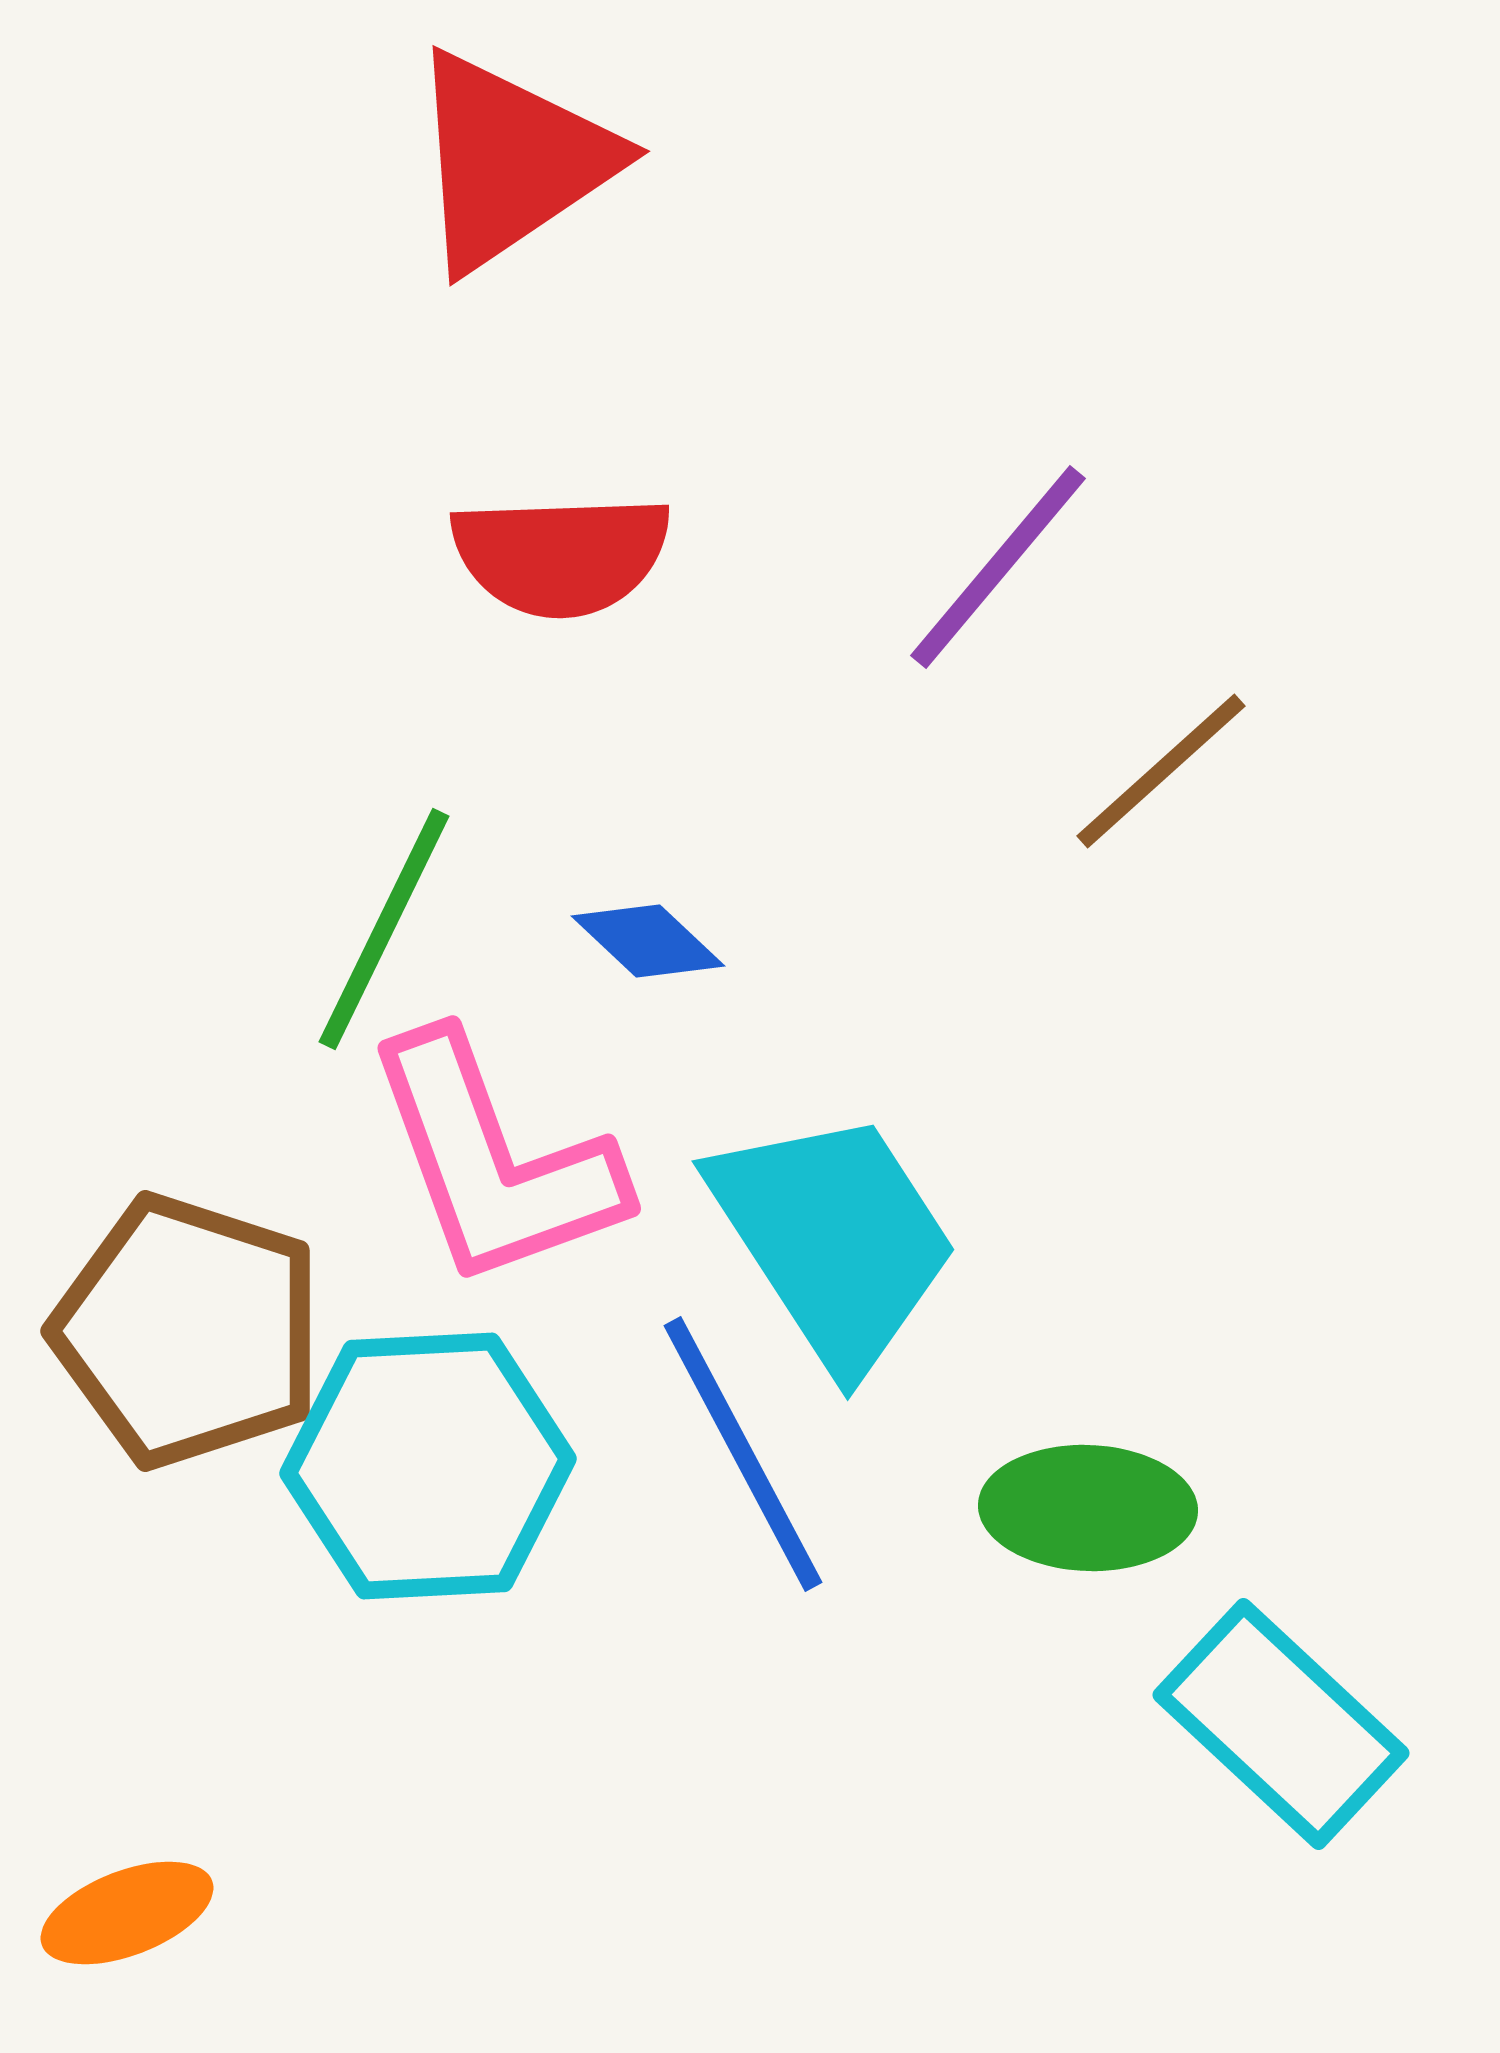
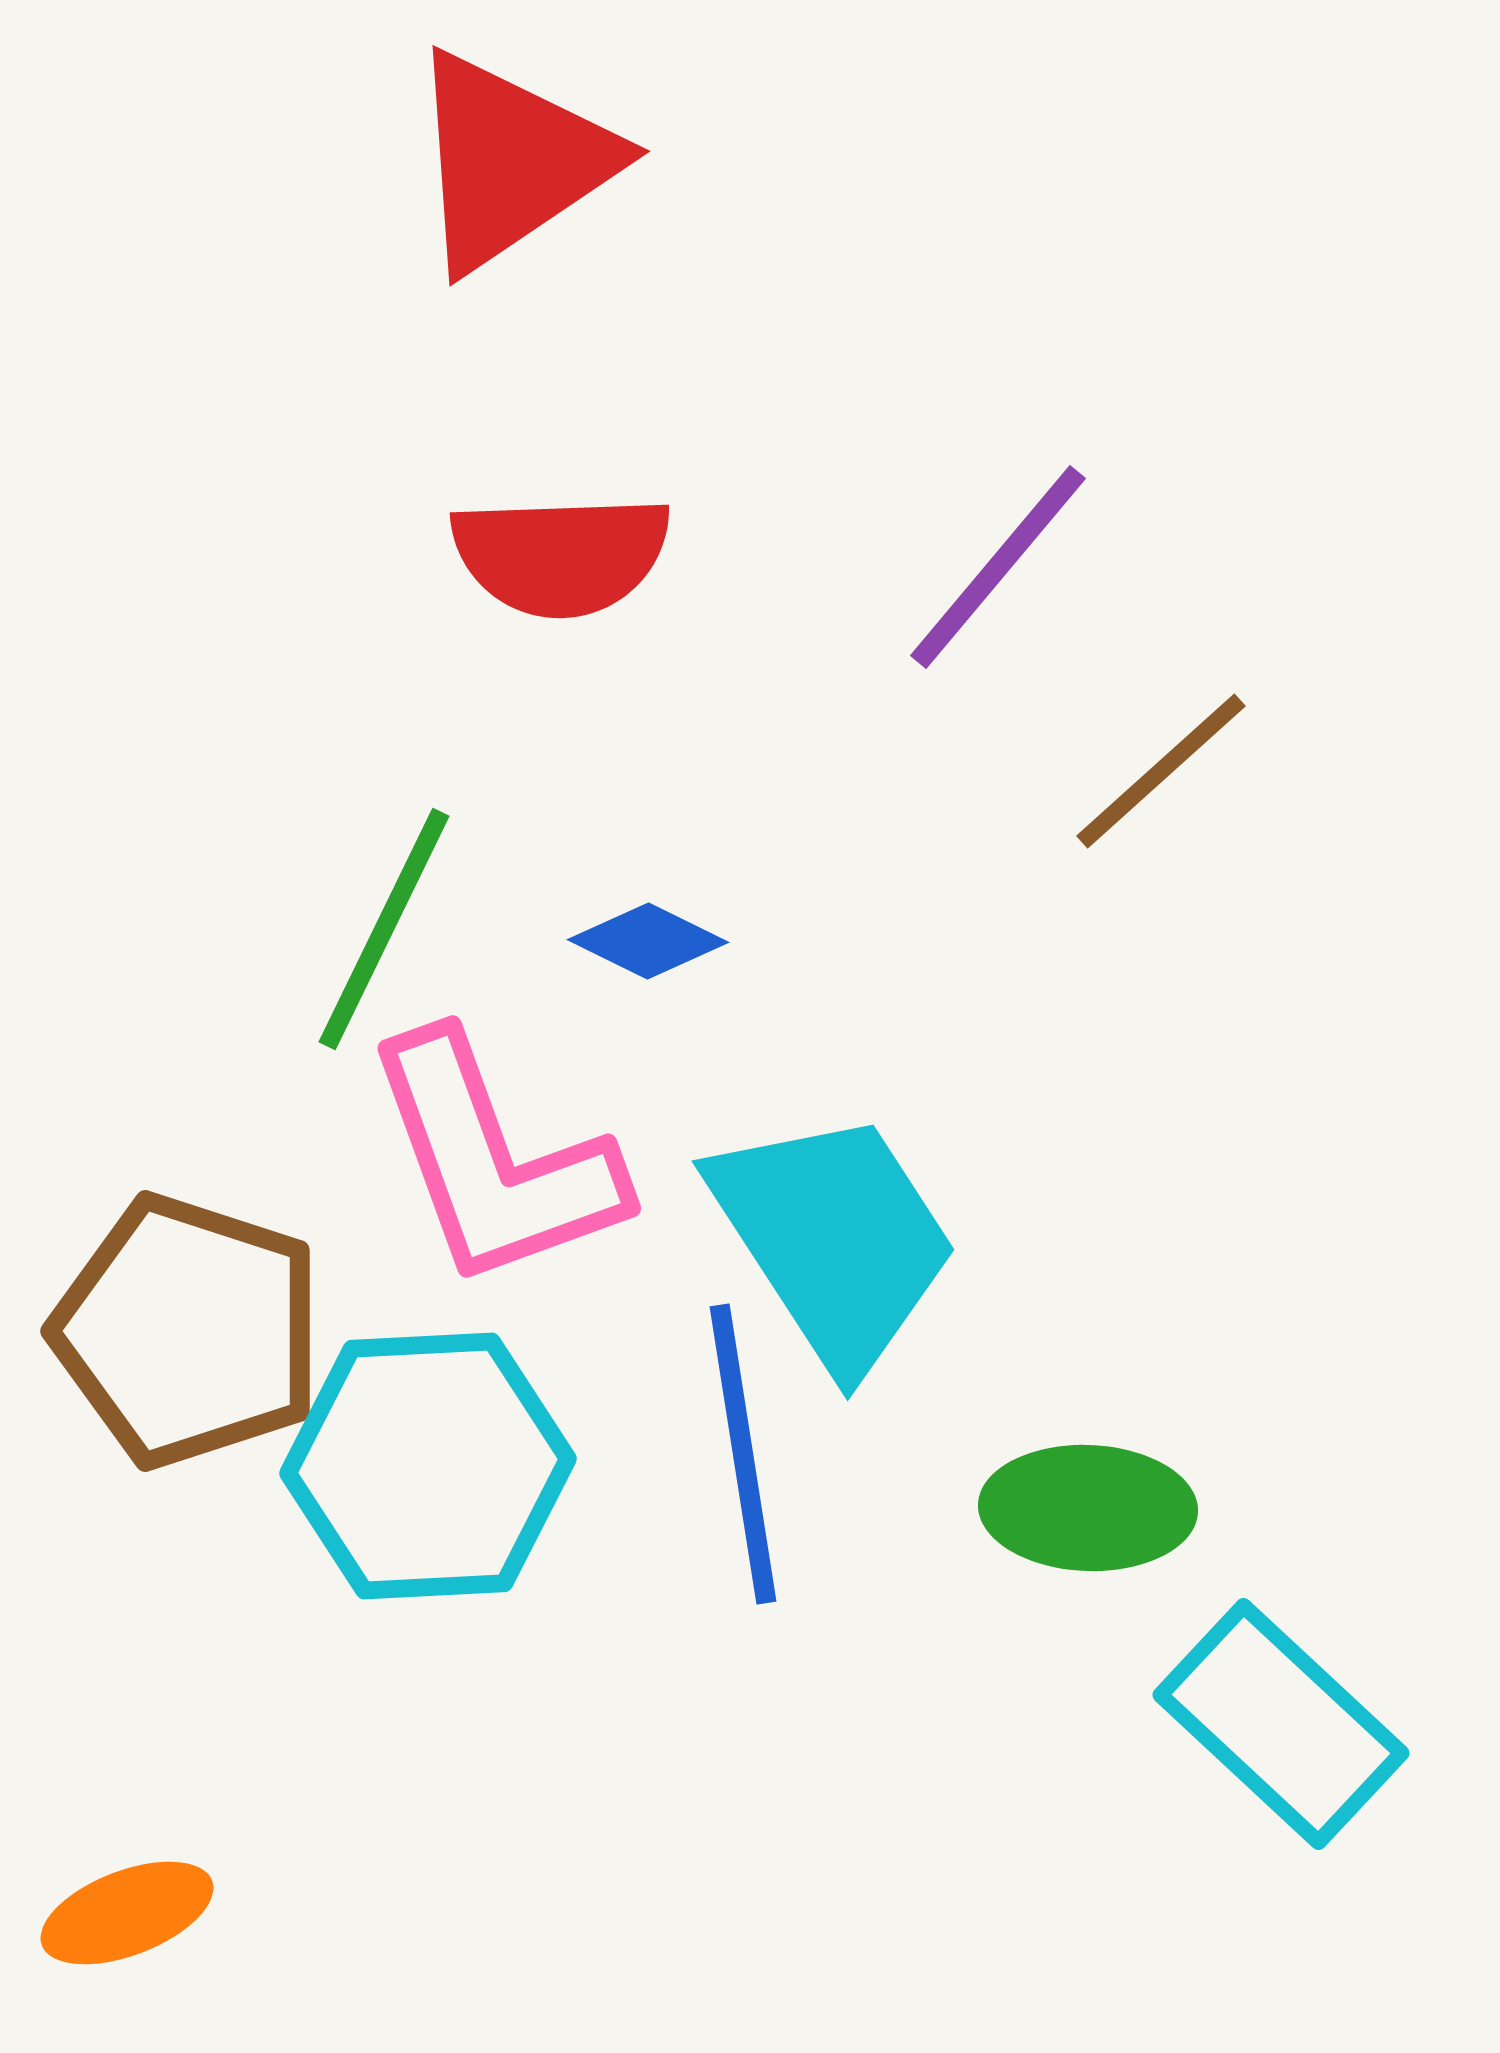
blue diamond: rotated 17 degrees counterclockwise
blue line: rotated 19 degrees clockwise
